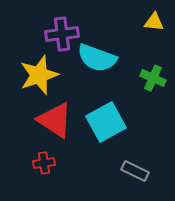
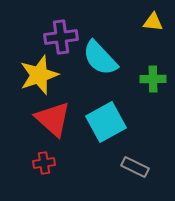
yellow triangle: moved 1 px left
purple cross: moved 1 px left, 3 px down
cyan semicircle: moved 3 px right; rotated 27 degrees clockwise
green cross: moved 1 px down; rotated 25 degrees counterclockwise
red triangle: moved 2 px left, 1 px up; rotated 9 degrees clockwise
gray rectangle: moved 4 px up
